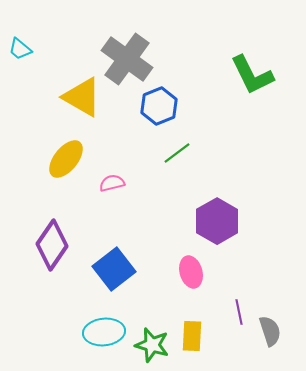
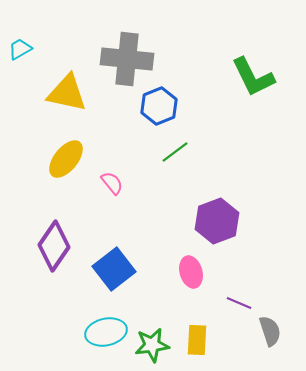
cyan trapezoid: rotated 110 degrees clockwise
gray cross: rotated 30 degrees counterclockwise
green L-shape: moved 1 px right, 2 px down
yellow triangle: moved 15 px left, 4 px up; rotated 18 degrees counterclockwise
green line: moved 2 px left, 1 px up
pink semicircle: rotated 65 degrees clockwise
purple hexagon: rotated 9 degrees clockwise
purple diamond: moved 2 px right, 1 px down
purple line: moved 9 px up; rotated 55 degrees counterclockwise
cyan ellipse: moved 2 px right; rotated 6 degrees counterclockwise
yellow rectangle: moved 5 px right, 4 px down
green star: rotated 24 degrees counterclockwise
